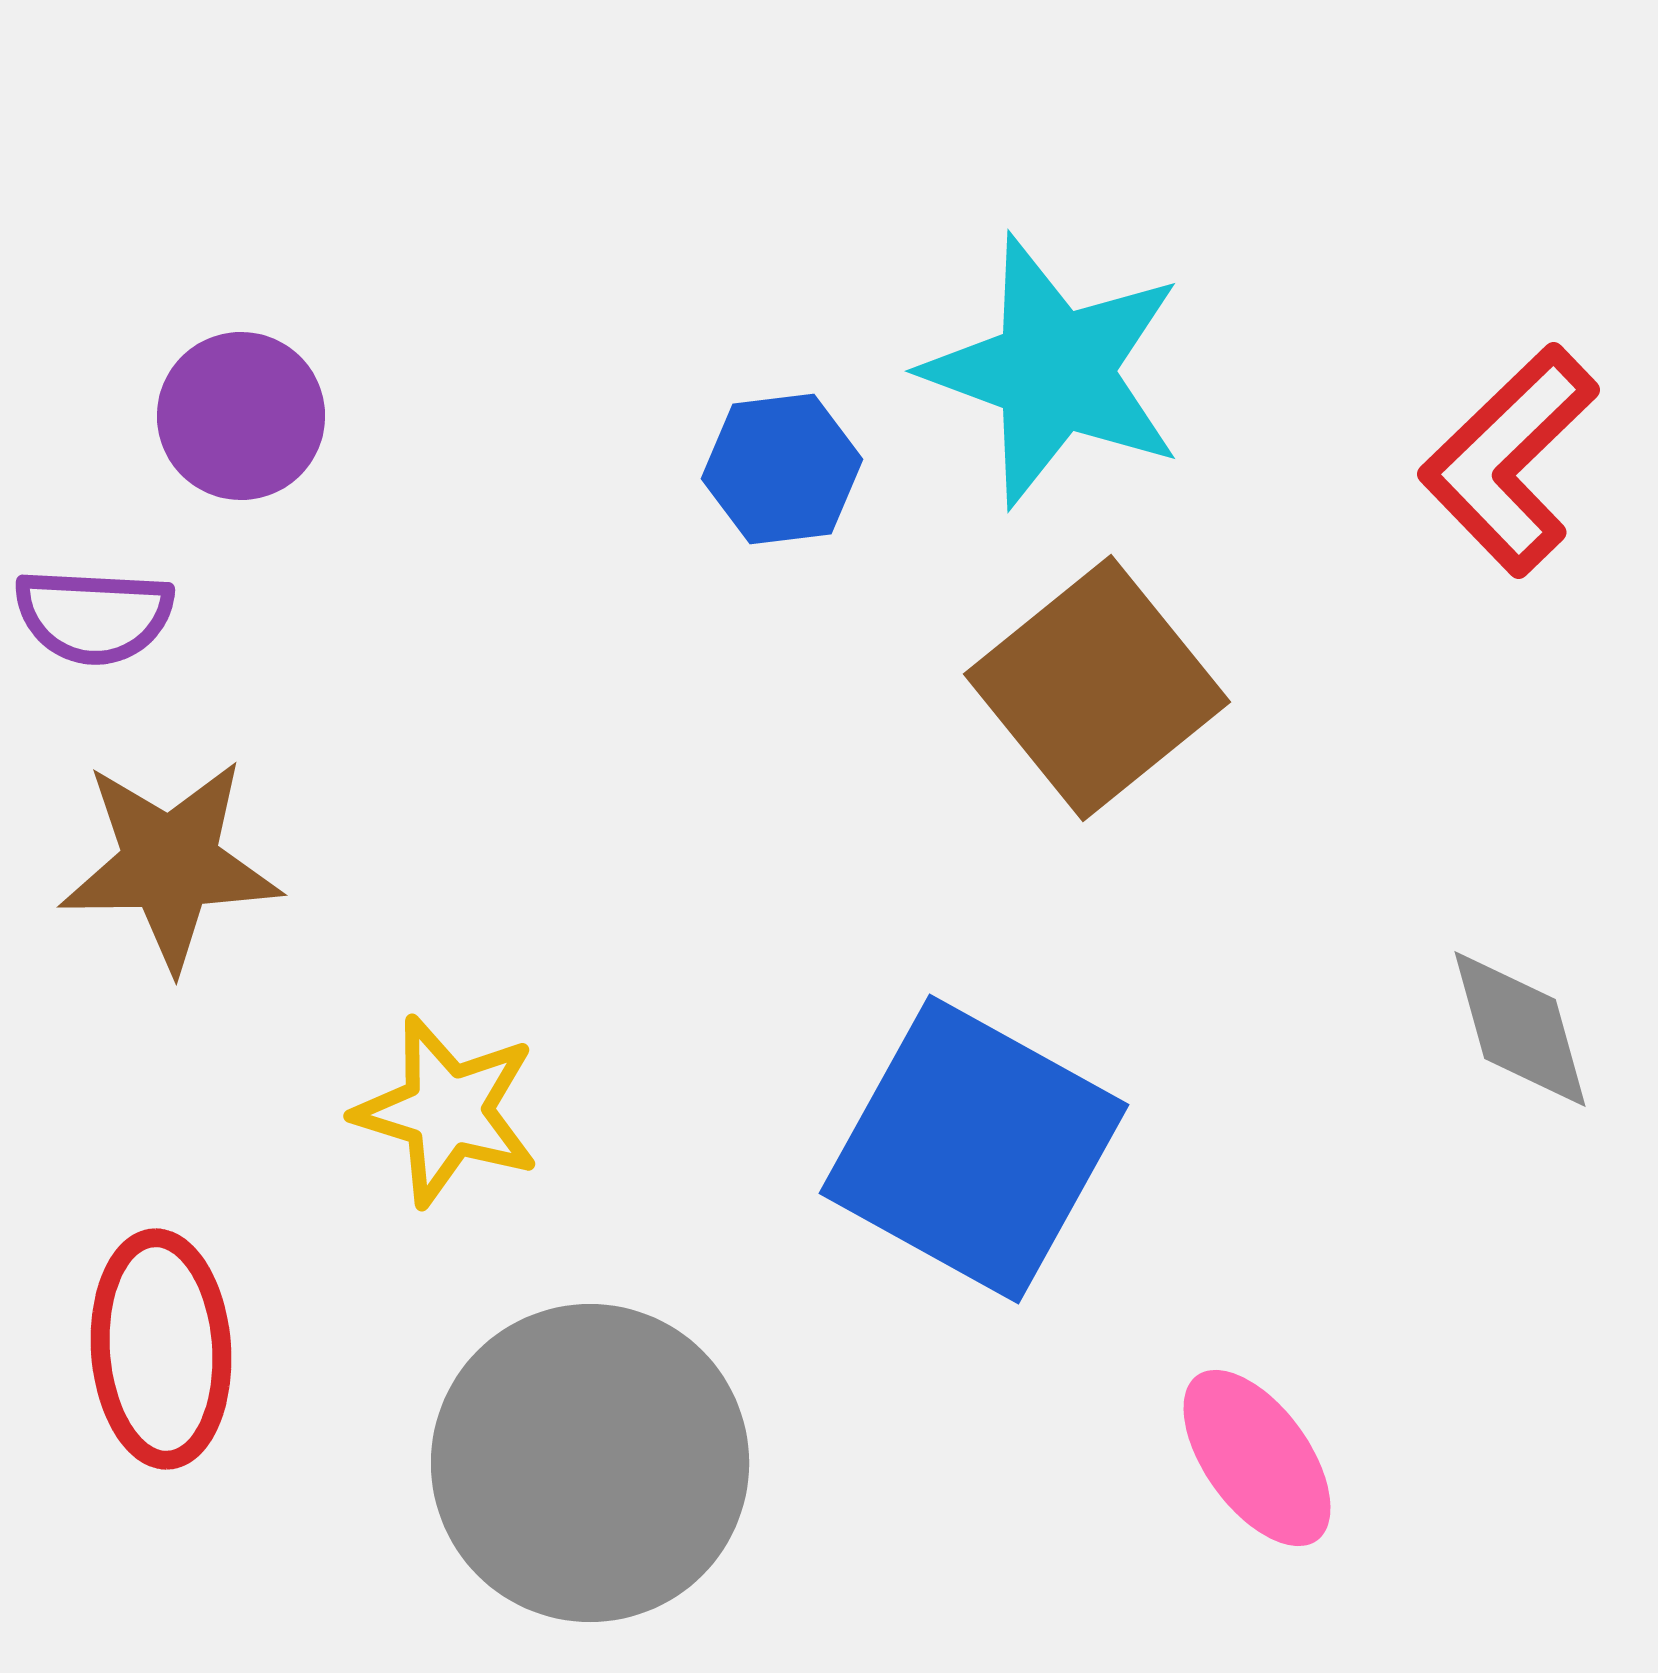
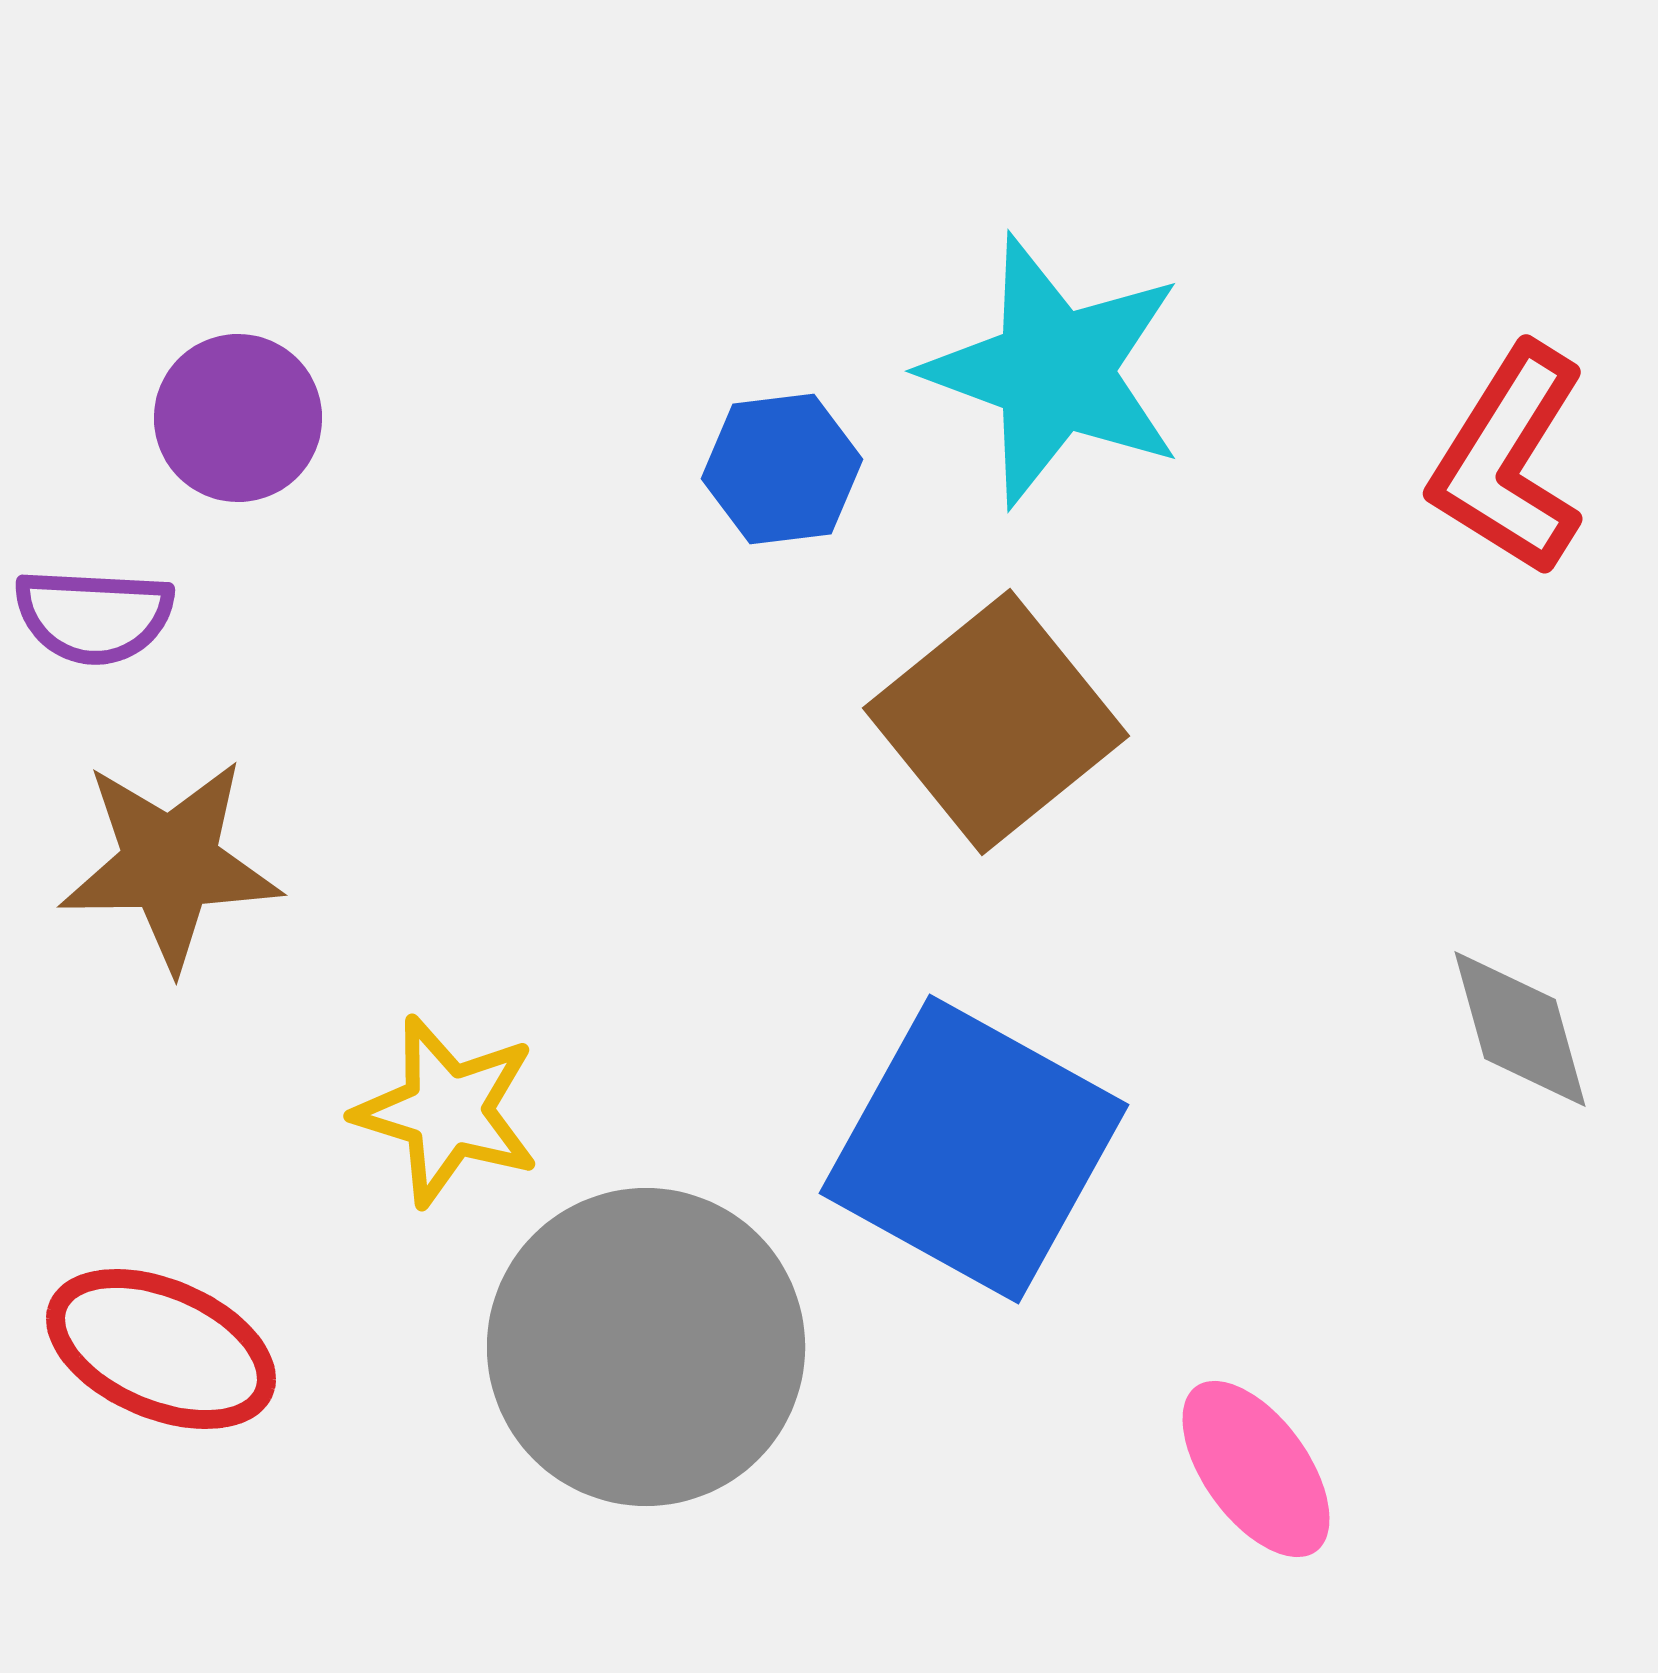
purple circle: moved 3 px left, 2 px down
red L-shape: rotated 14 degrees counterclockwise
brown square: moved 101 px left, 34 px down
red ellipse: rotated 63 degrees counterclockwise
pink ellipse: moved 1 px left, 11 px down
gray circle: moved 56 px right, 116 px up
